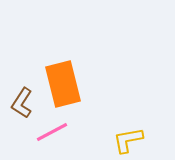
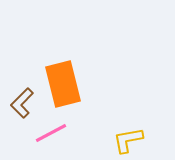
brown L-shape: rotated 12 degrees clockwise
pink line: moved 1 px left, 1 px down
